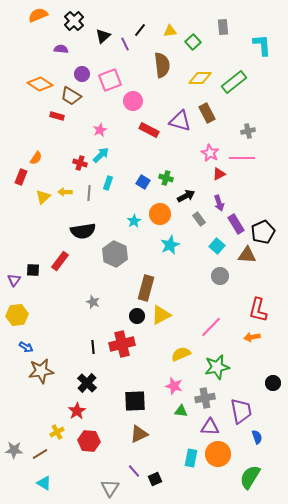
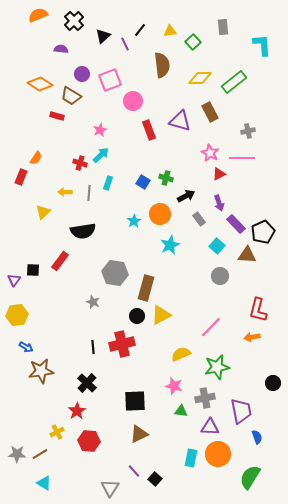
brown rectangle at (207, 113): moved 3 px right, 1 px up
red rectangle at (149, 130): rotated 42 degrees clockwise
yellow triangle at (43, 197): moved 15 px down
purple rectangle at (236, 224): rotated 12 degrees counterclockwise
gray hexagon at (115, 254): moved 19 px down; rotated 15 degrees counterclockwise
gray star at (14, 450): moved 3 px right, 4 px down
black square at (155, 479): rotated 24 degrees counterclockwise
